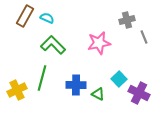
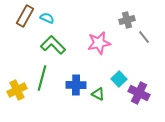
gray line: rotated 16 degrees counterclockwise
